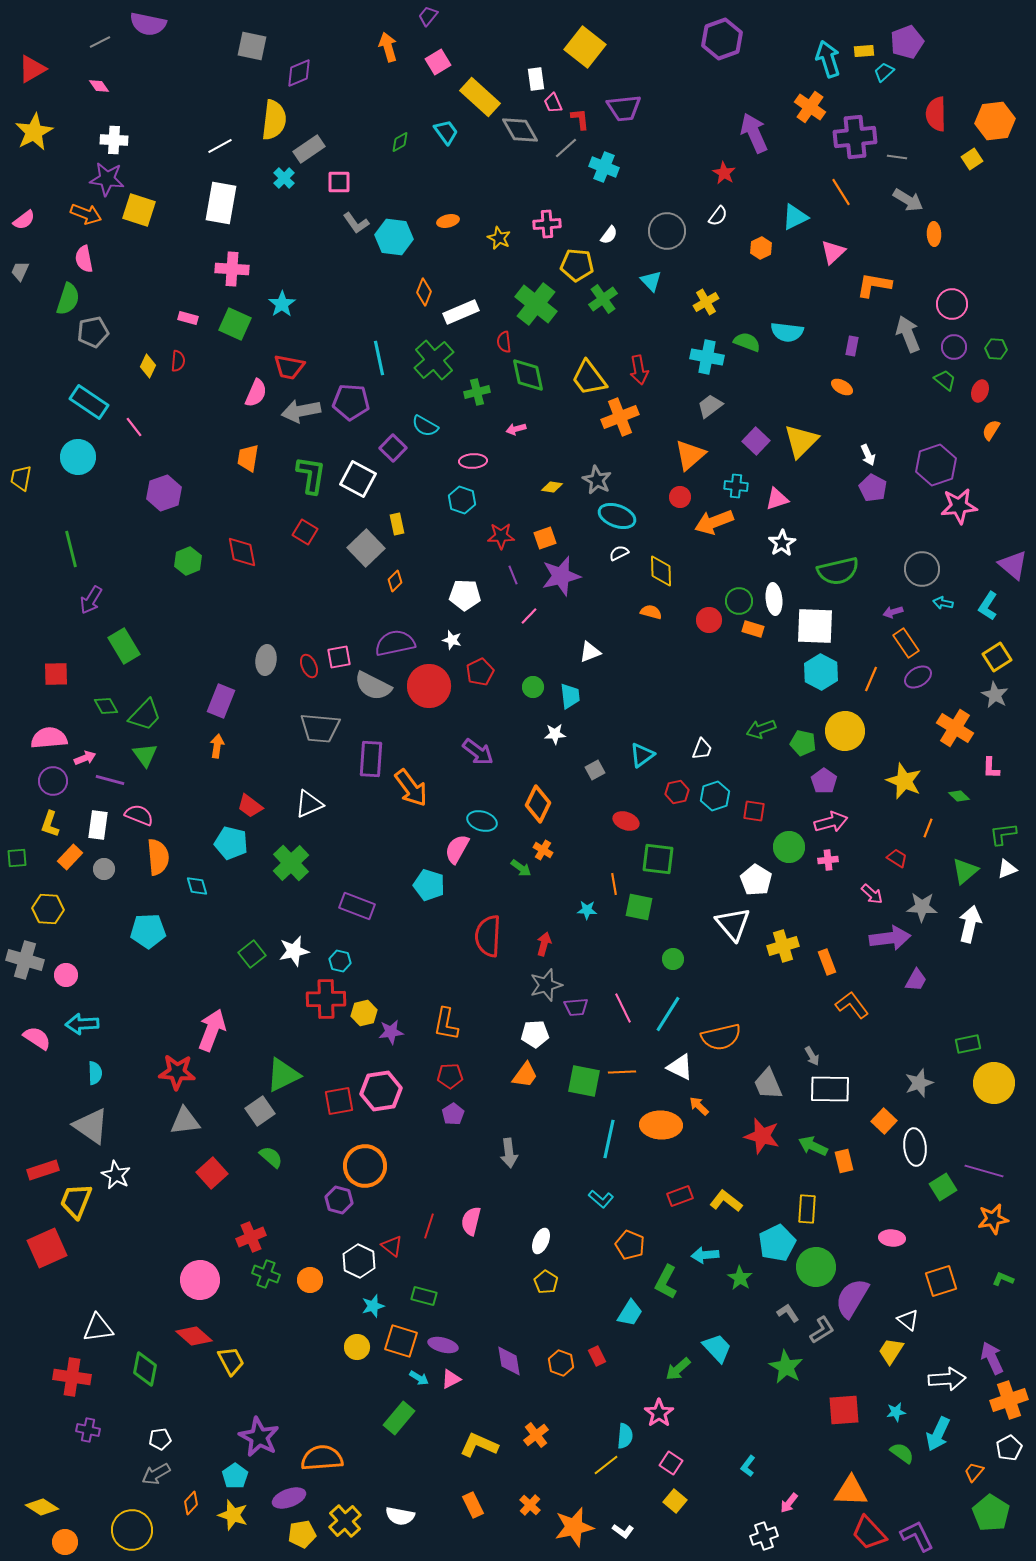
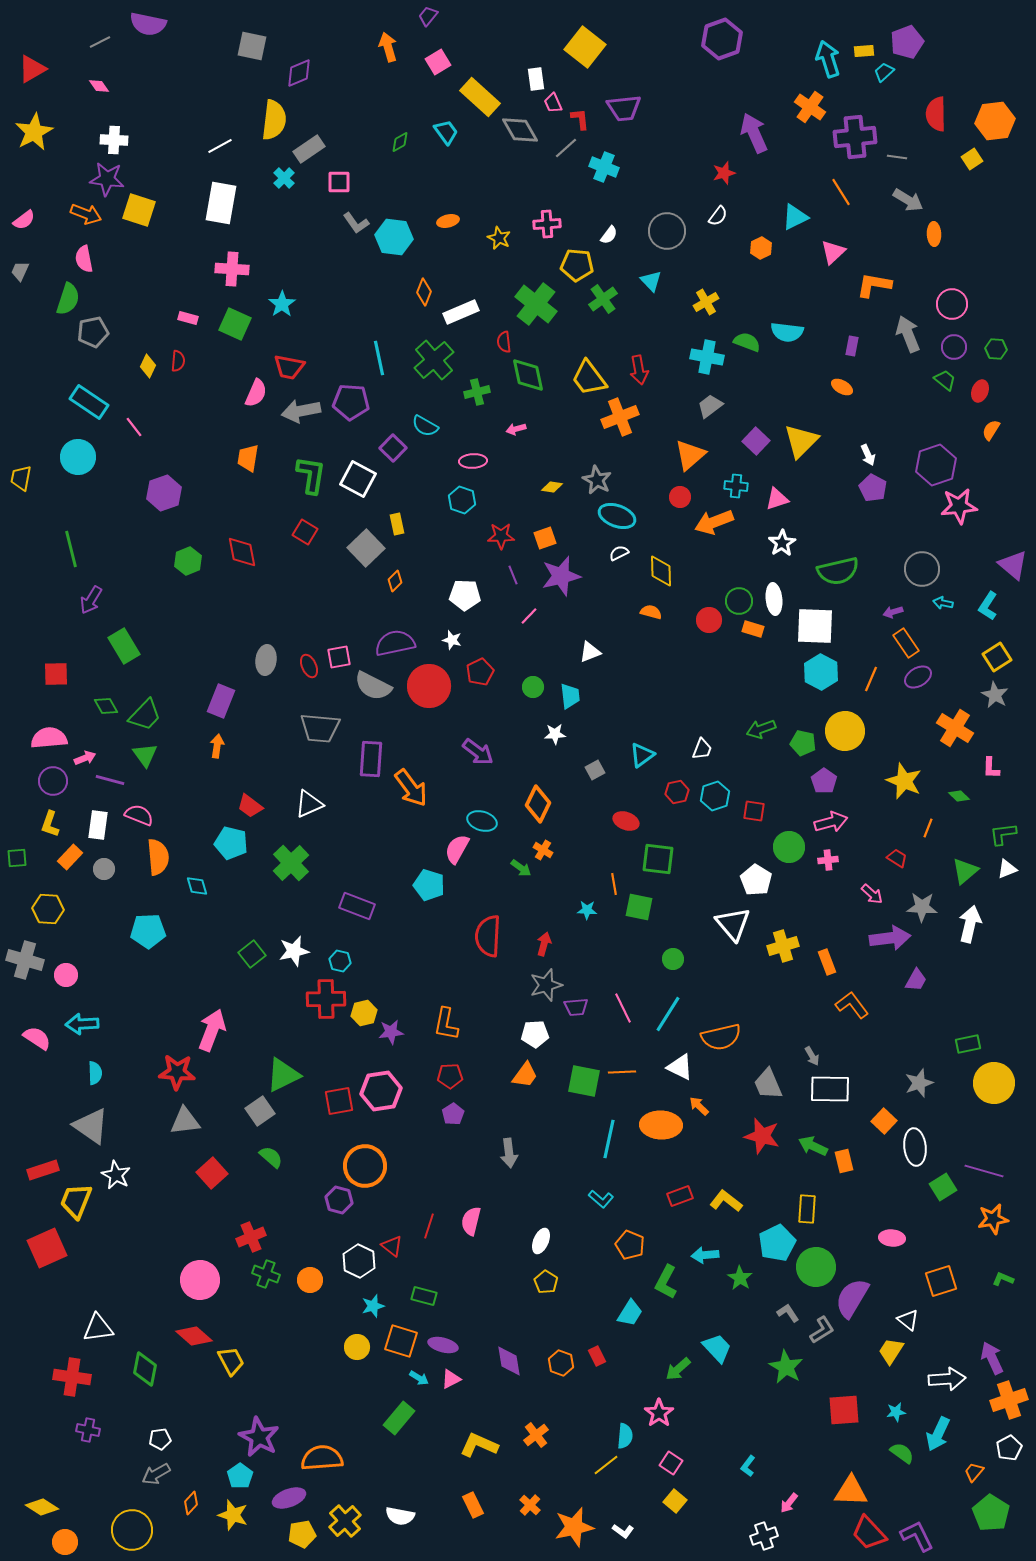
red star at (724, 173): rotated 25 degrees clockwise
cyan pentagon at (235, 1476): moved 5 px right
